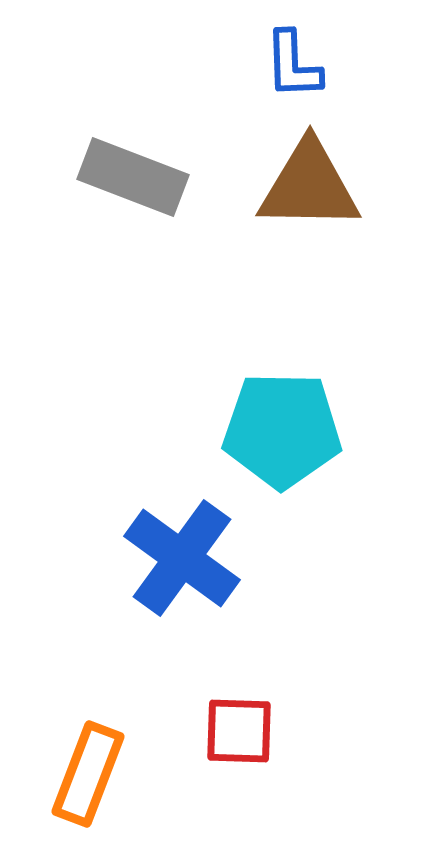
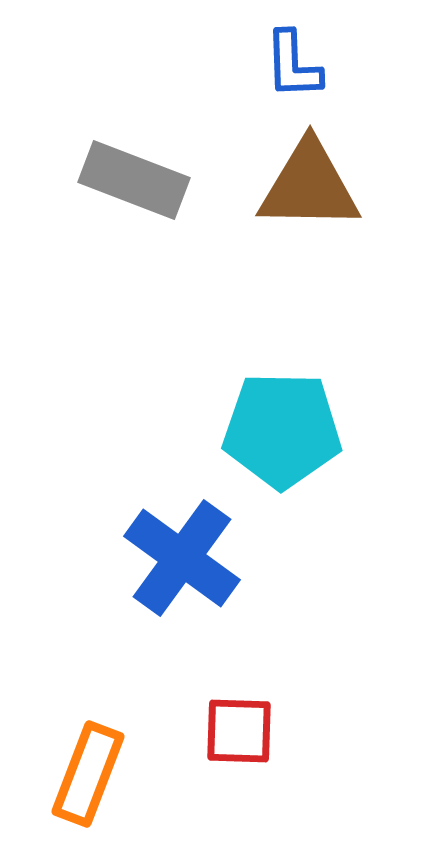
gray rectangle: moved 1 px right, 3 px down
